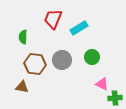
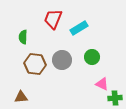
brown triangle: moved 1 px left, 10 px down; rotated 16 degrees counterclockwise
